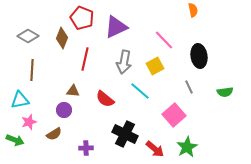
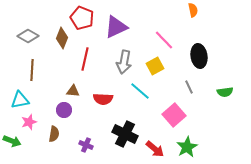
red semicircle: moved 2 px left; rotated 36 degrees counterclockwise
brown semicircle: rotated 49 degrees counterclockwise
green arrow: moved 3 px left, 1 px down
purple cross: moved 3 px up; rotated 24 degrees clockwise
